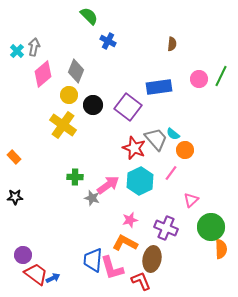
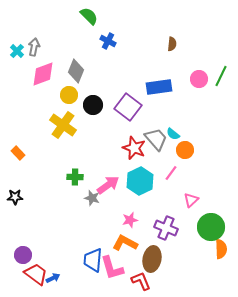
pink diamond: rotated 20 degrees clockwise
orange rectangle: moved 4 px right, 4 px up
